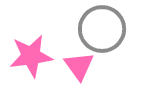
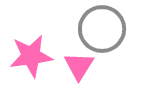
pink triangle: rotated 8 degrees clockwise
